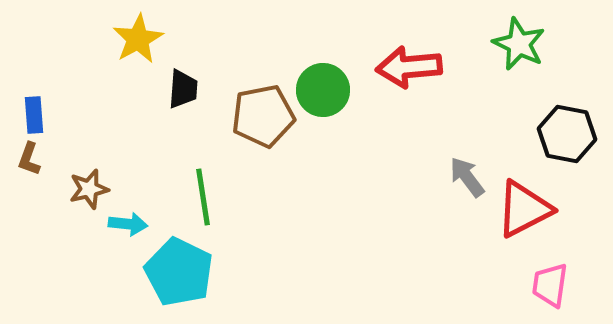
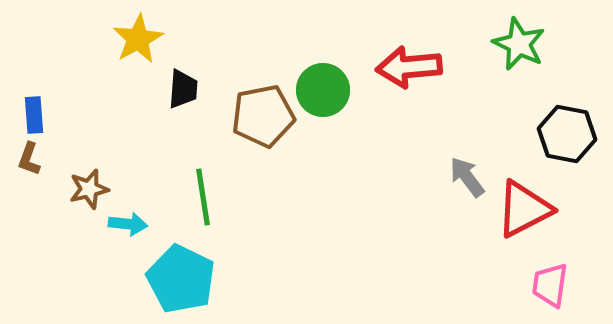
cyan pentagon: moved 2 px right, 7 px down
